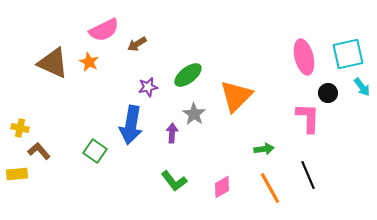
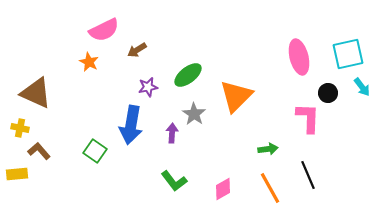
brown arrow: moved 6 px down
pink ellipse: moved 5 px left
brown triangle: moved 17 px left, 30 px down
green arrow: moved 4 px right
pink diamond: moved 1 px right, 2 px down
